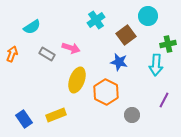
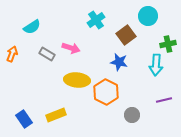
yellow ellipse: rotated 75 degrees clockwise
purple line: rotated 49 degrees clockwise
